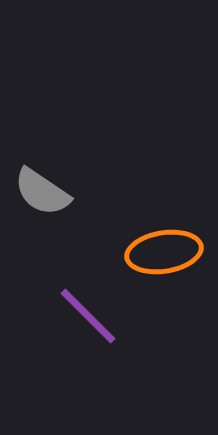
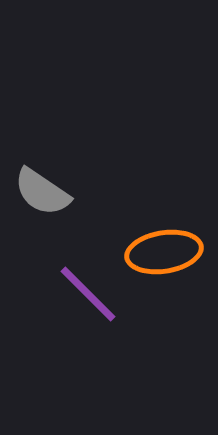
purple line: moved 22 px up
